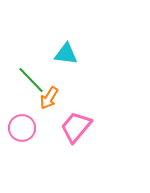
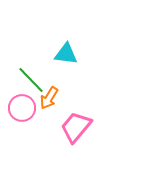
pink circle: moved 20 px up
